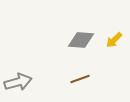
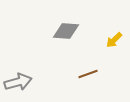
gray diamond: moved 15 px left, 9 px up
brown line: moved 8 px right, 5 px up
